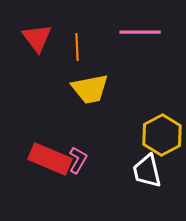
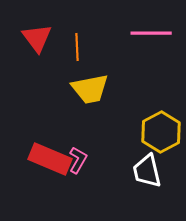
pink line: moved 11 px right, 1 px down
yellow hexagon: moved 1 px left, 3 px up
